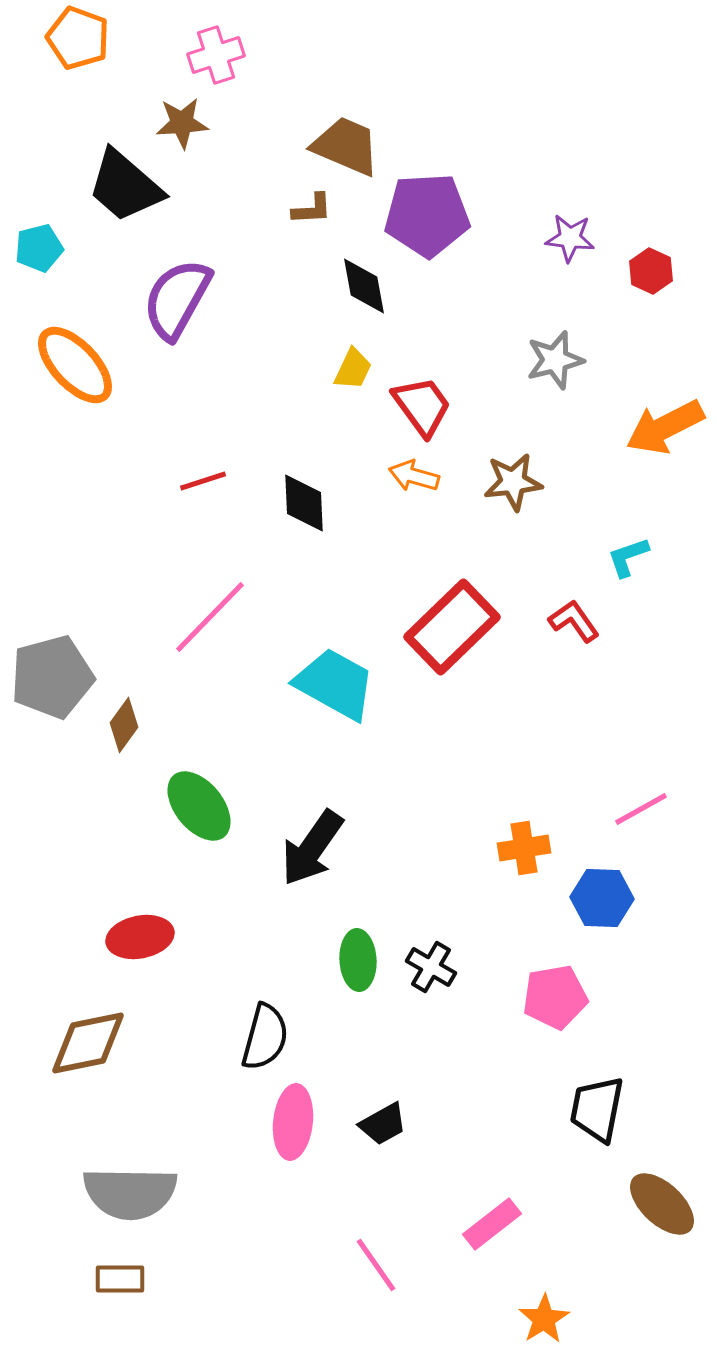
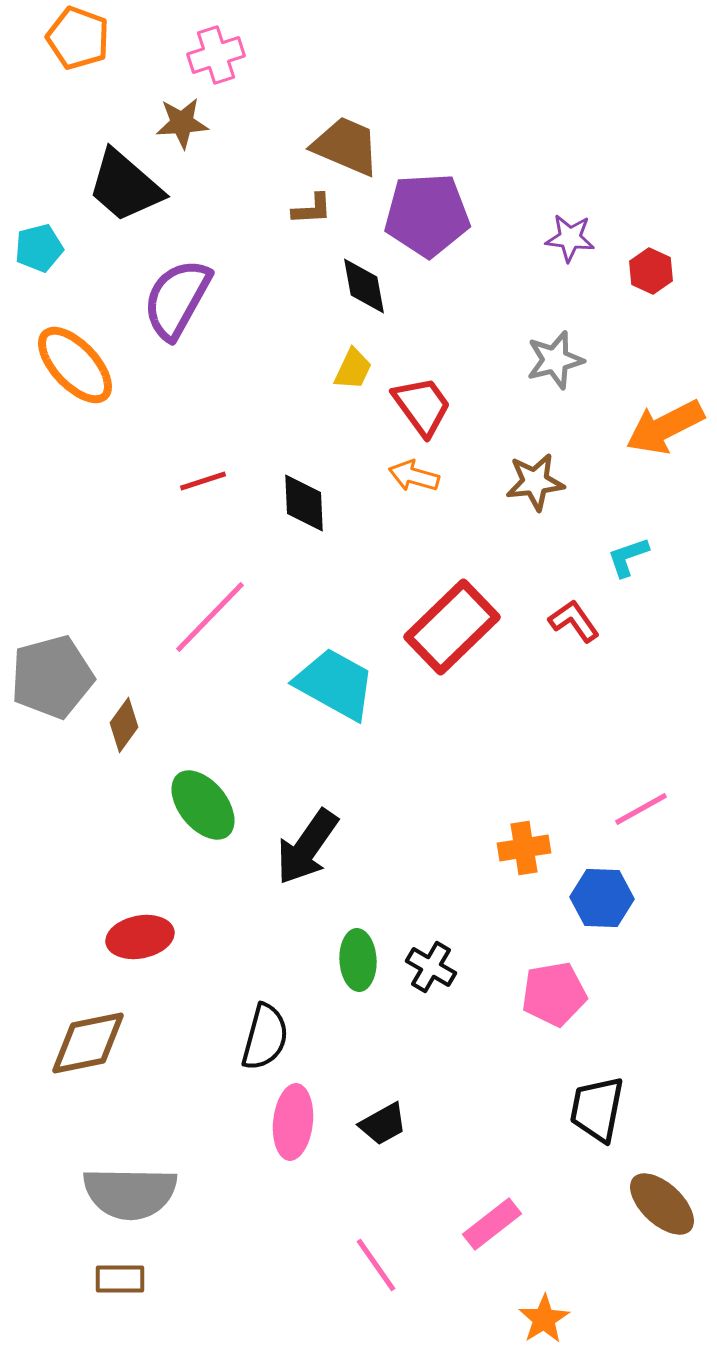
brown star at (513, 482): moved 22 px right
green ellipse at (199, 806): moved 4 px right, 1 px up
black arrow at (312, 848): moved 5 px left, 1 px up
pink pentagon at (555, 997): moved 1 px left, 3 px up
